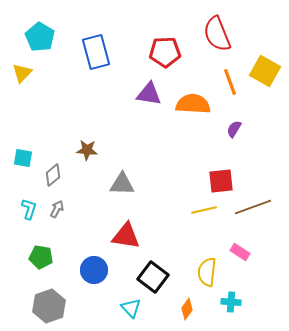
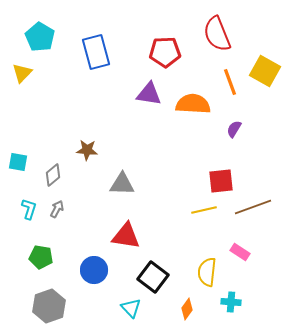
cyan square: moved 5 px left, 4 px down
